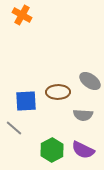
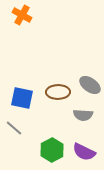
gray ellipse: moved 4 px down
blue square: moved 4 px left, 3 px up; rotated 15 degrees clockwise
purple semicircle: moved 1 px right, 2 px down
